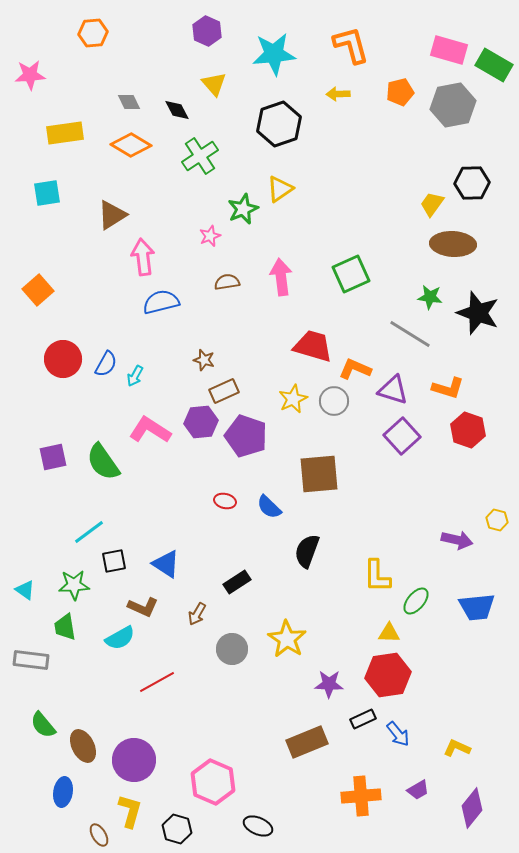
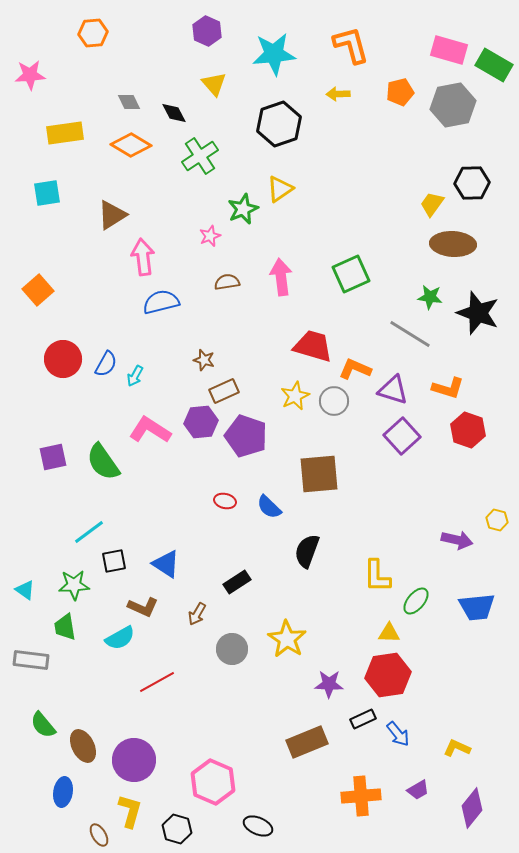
black diamond at (177, 110): moved 3 px left, 3 px down
yellow star at (293, 399): moved 2 px right, 3 px up
